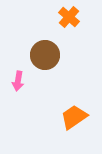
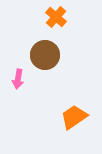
orange cross: moved 13 px left
pink arrow: moved 2 px up
